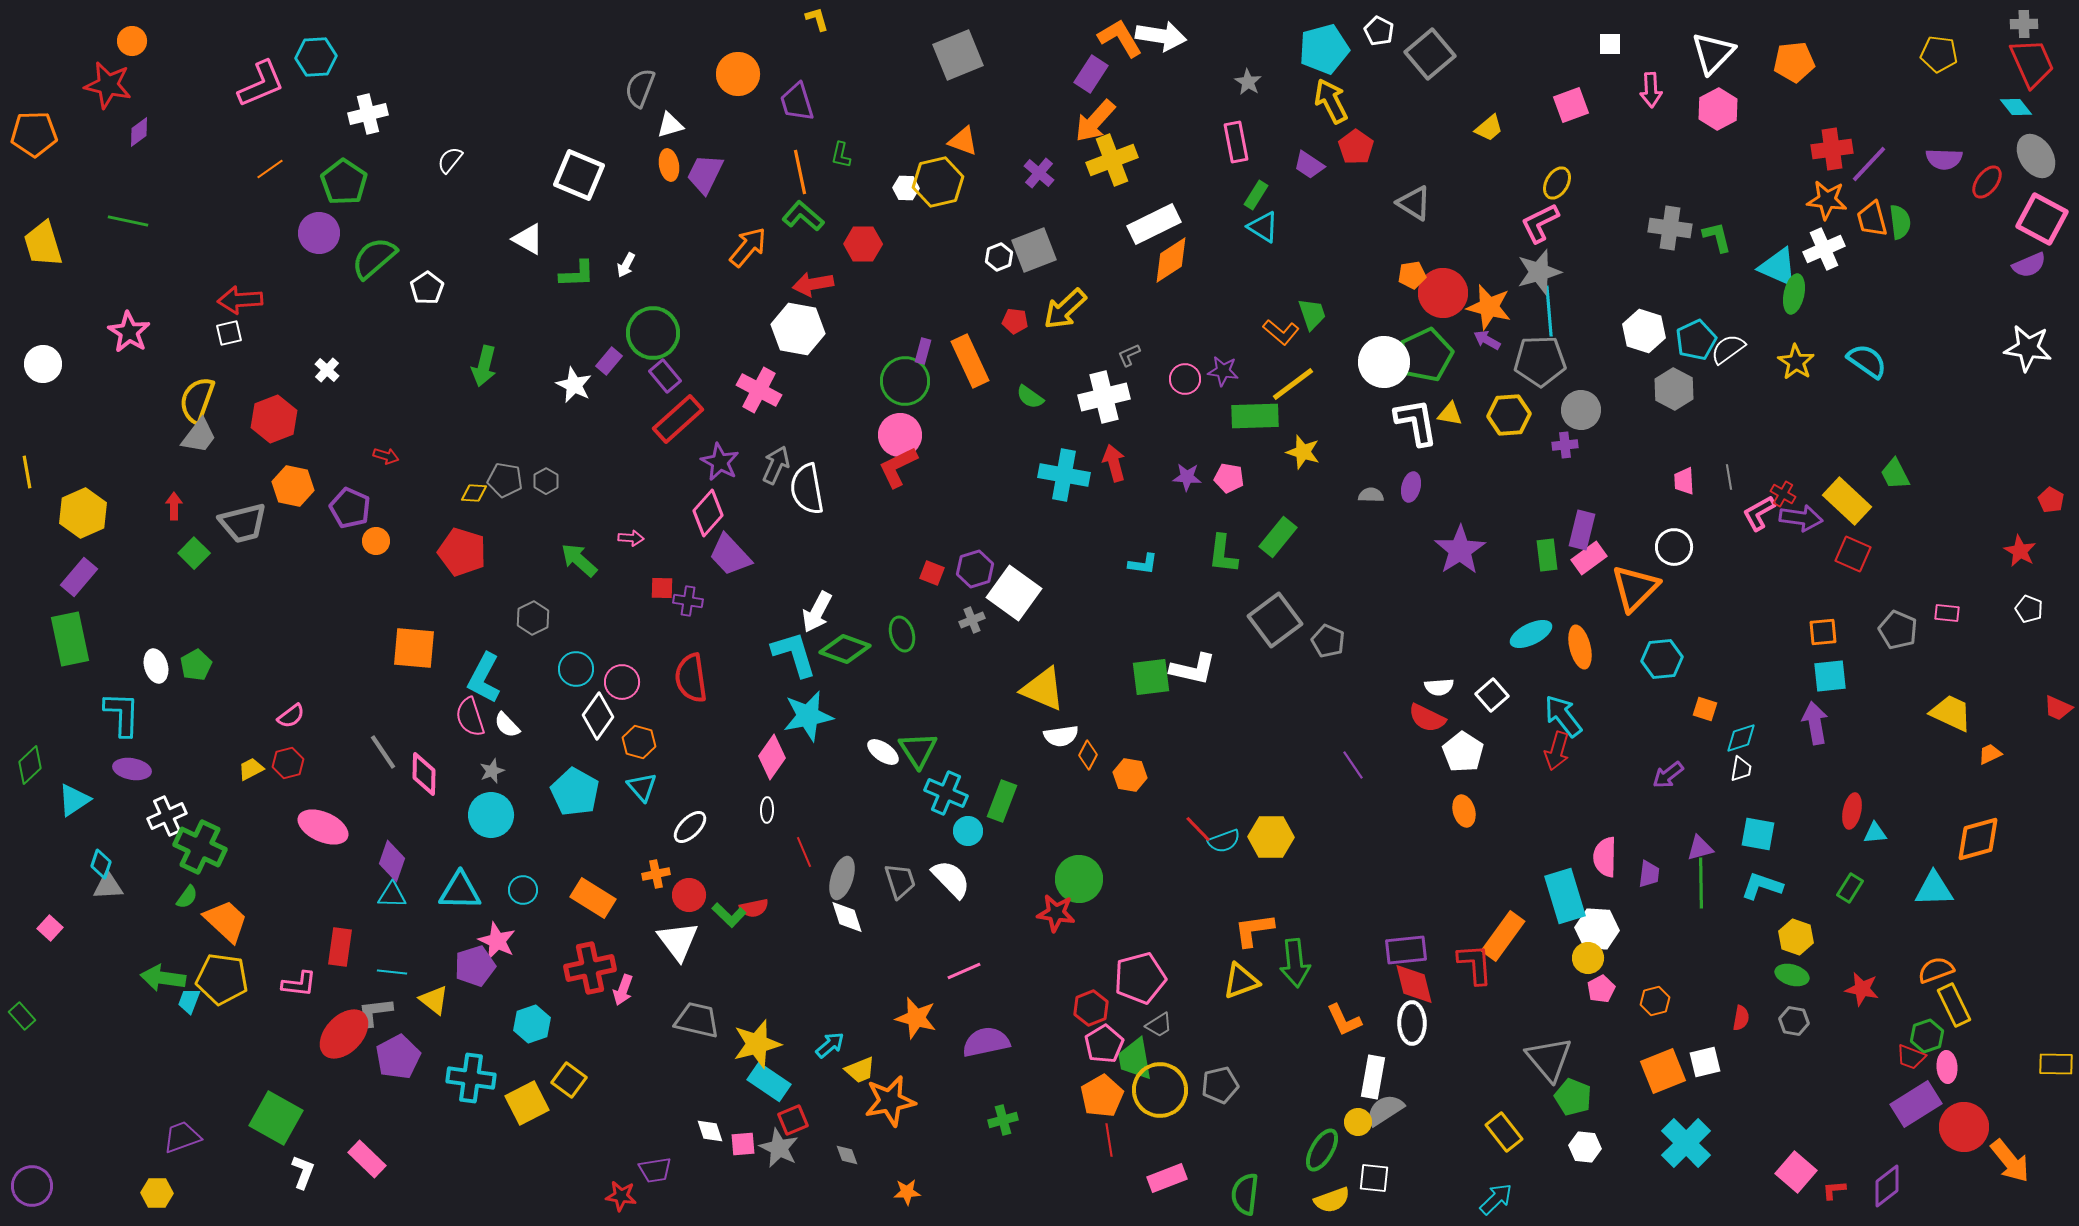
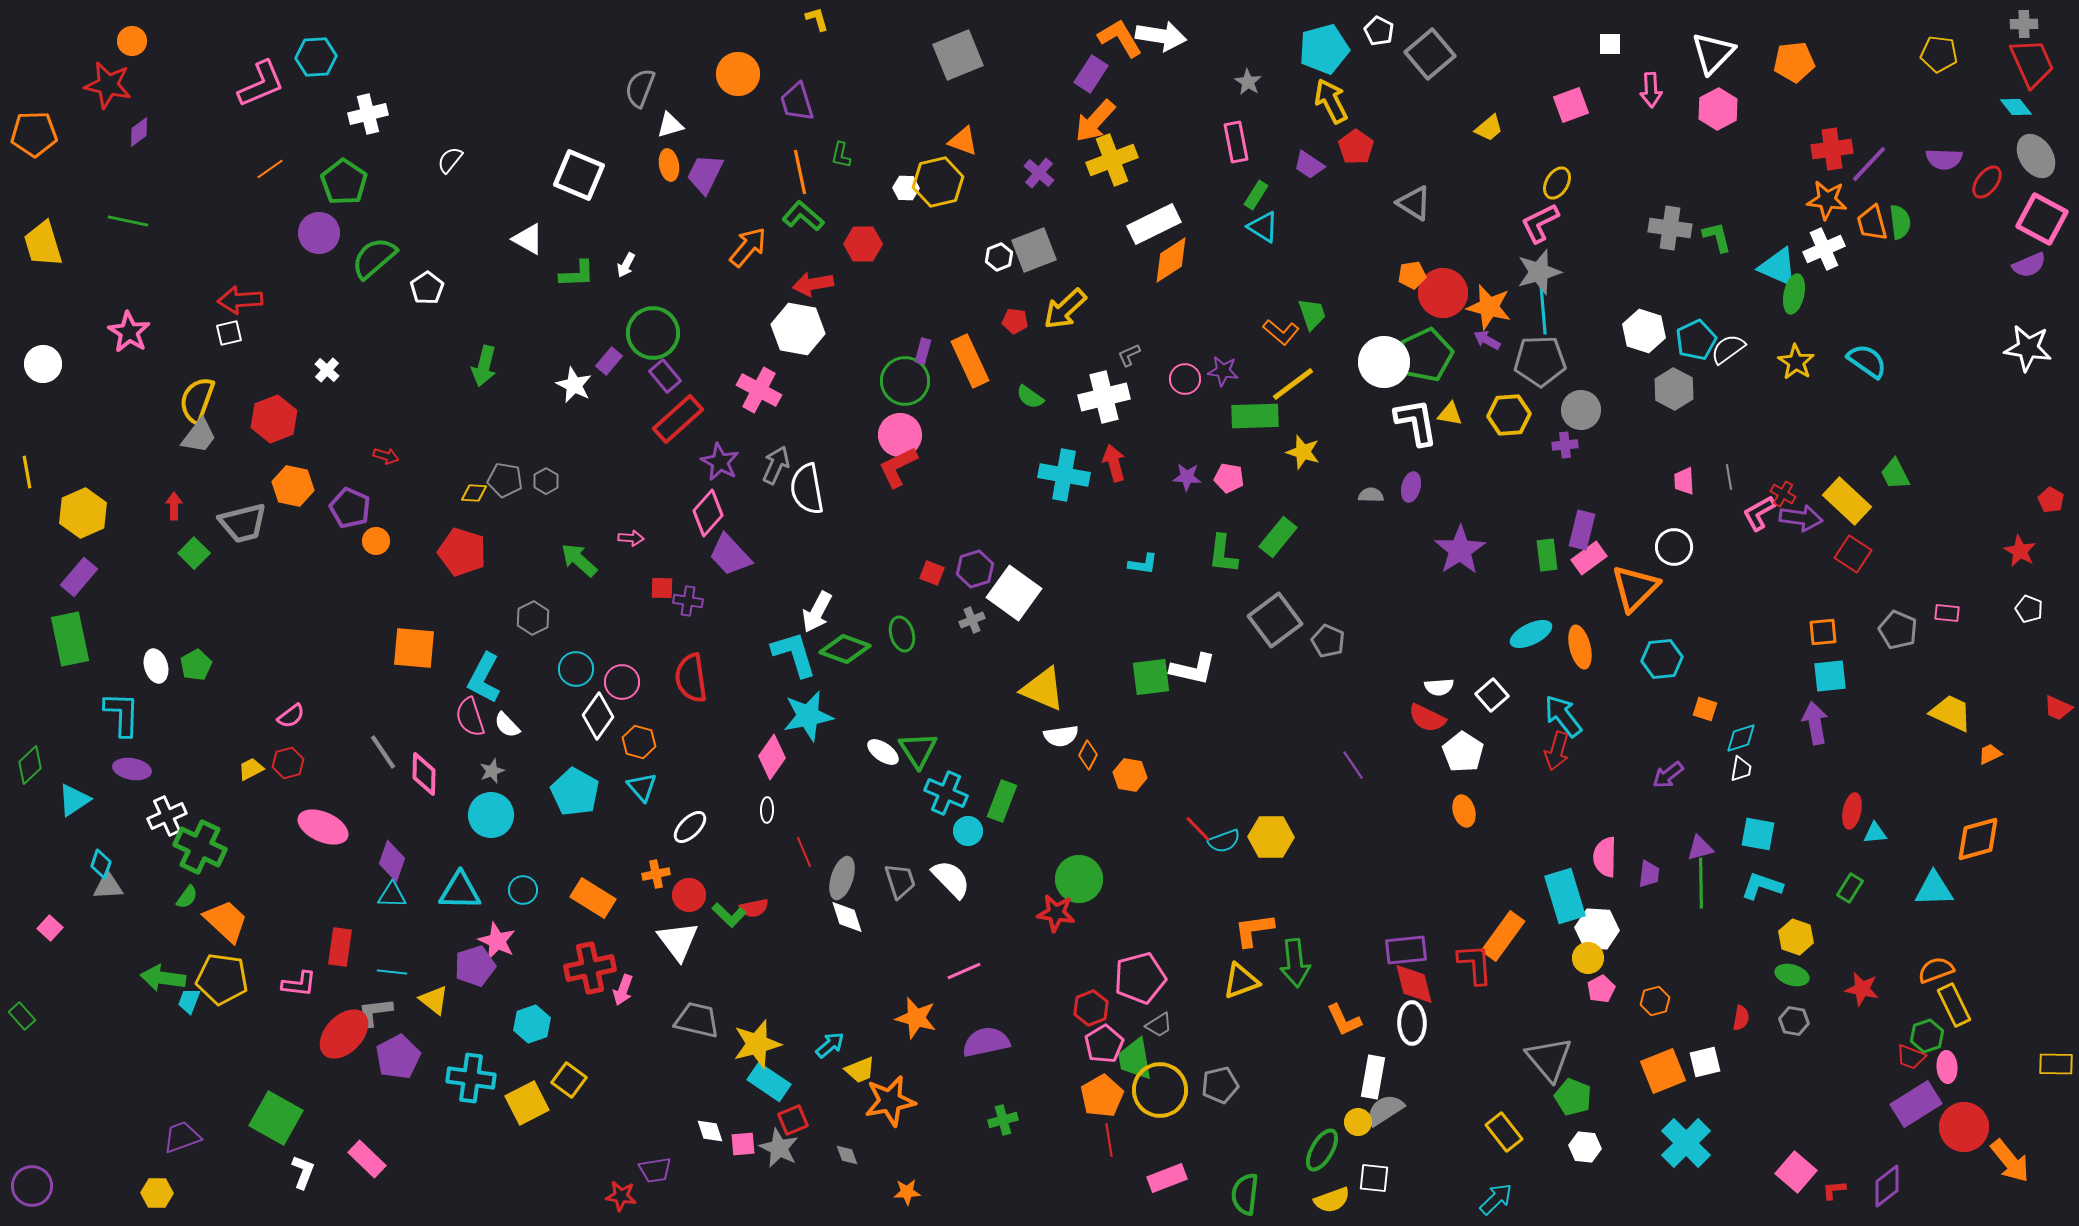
orange trapezoid at (1872, 219): moved 4 px down
cyan line at (1549, 311): moved 6 px left, 2 px up
red square at (1853, 554): rotated 9 degrees clockwise
